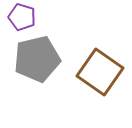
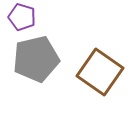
gray pentagon: moved 1 px left
